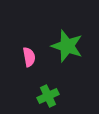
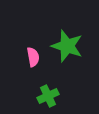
pink semicircle: moved 4 px right
